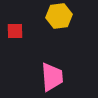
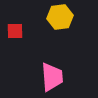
yellow hexagon: moved 1 px right, 1 px down
